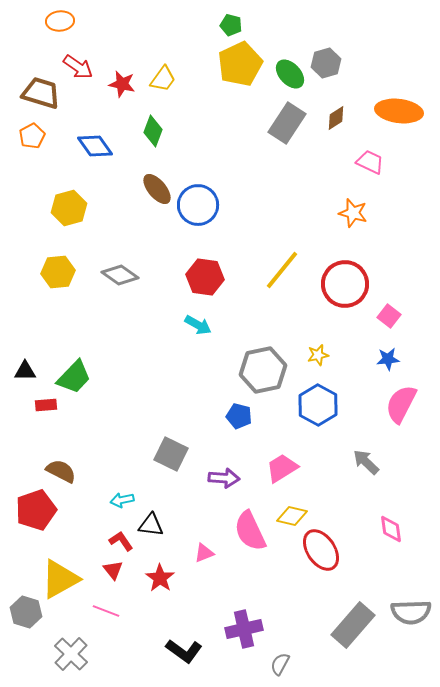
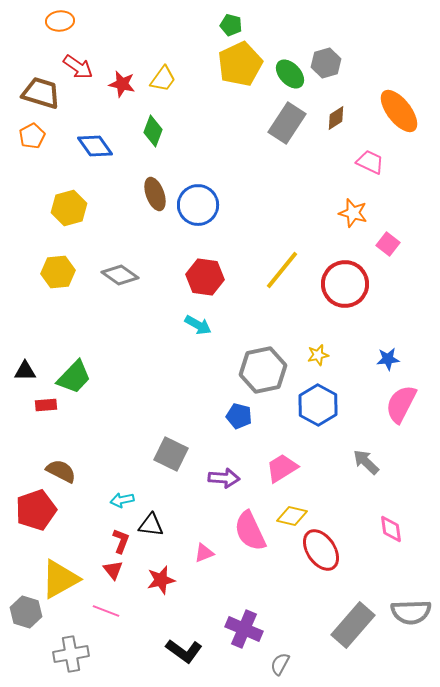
orange ellipse at (399, 111): rotated 45 degrees clockwise
brown ellipse at (157, 189): moved 2 px left, 5 px down; rotated 20 degrees clockwise
pink square at (389, 316): moved 1 px left, 72 px up
red L-shape at (121, 541): rotated 55 degrees clockwise
red star at (160, 578): moved 1 px right, 2 px down; rotated 24 degrees clockwise
purple cross at (244, 629): rotated 36 degrees clockwise
gray cross at (71, 654): rotated 36 degrees clockwise
